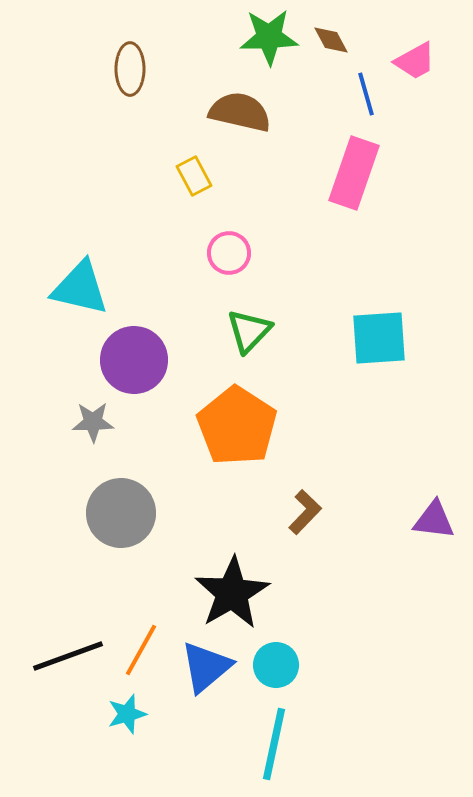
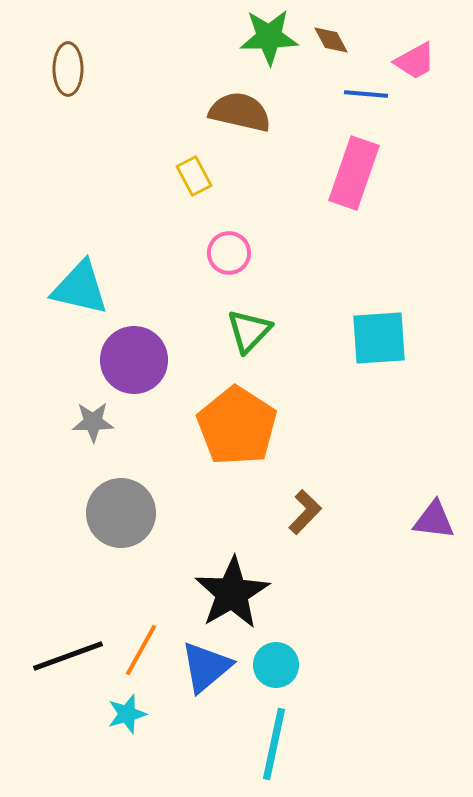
brown ellipse: moved 62 px left
blue line: rotated 69 degrees counterclockwise
